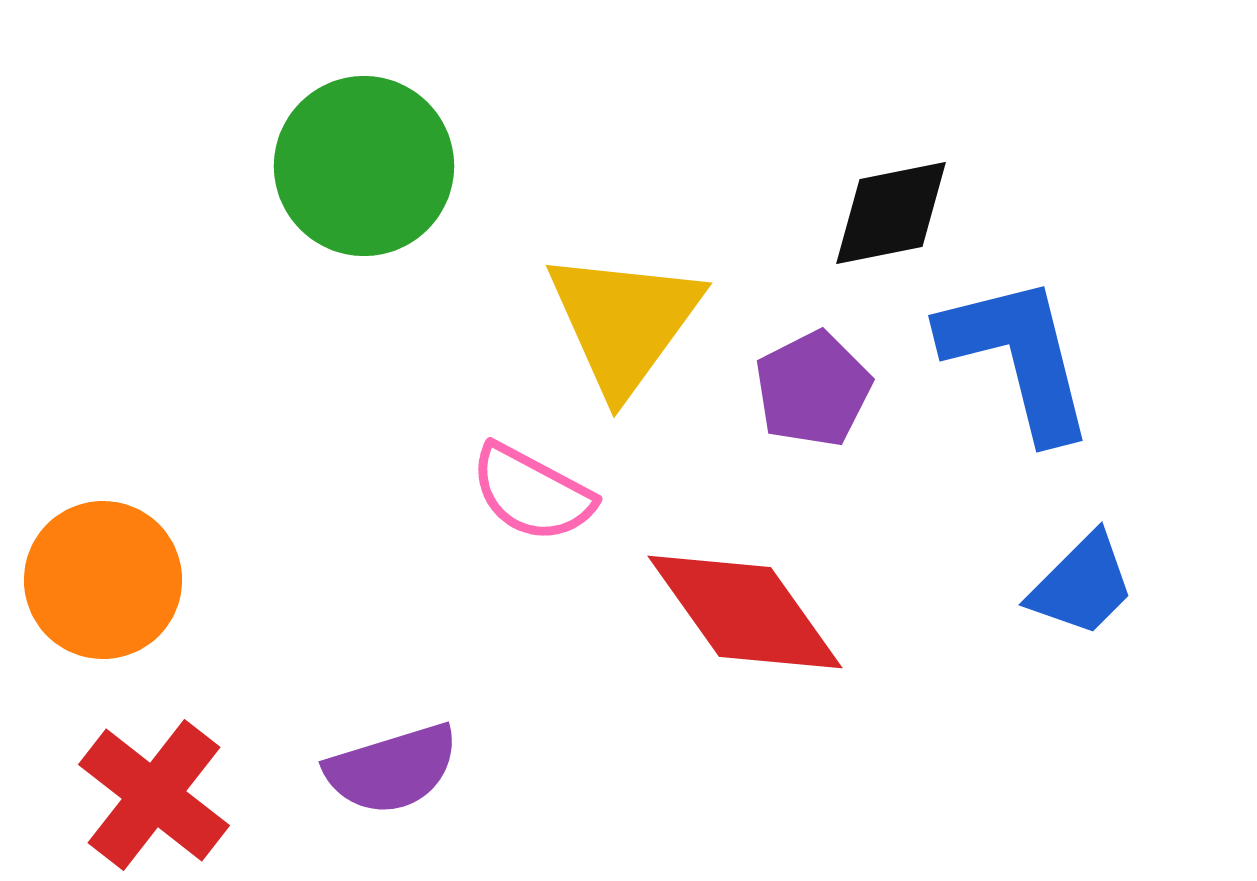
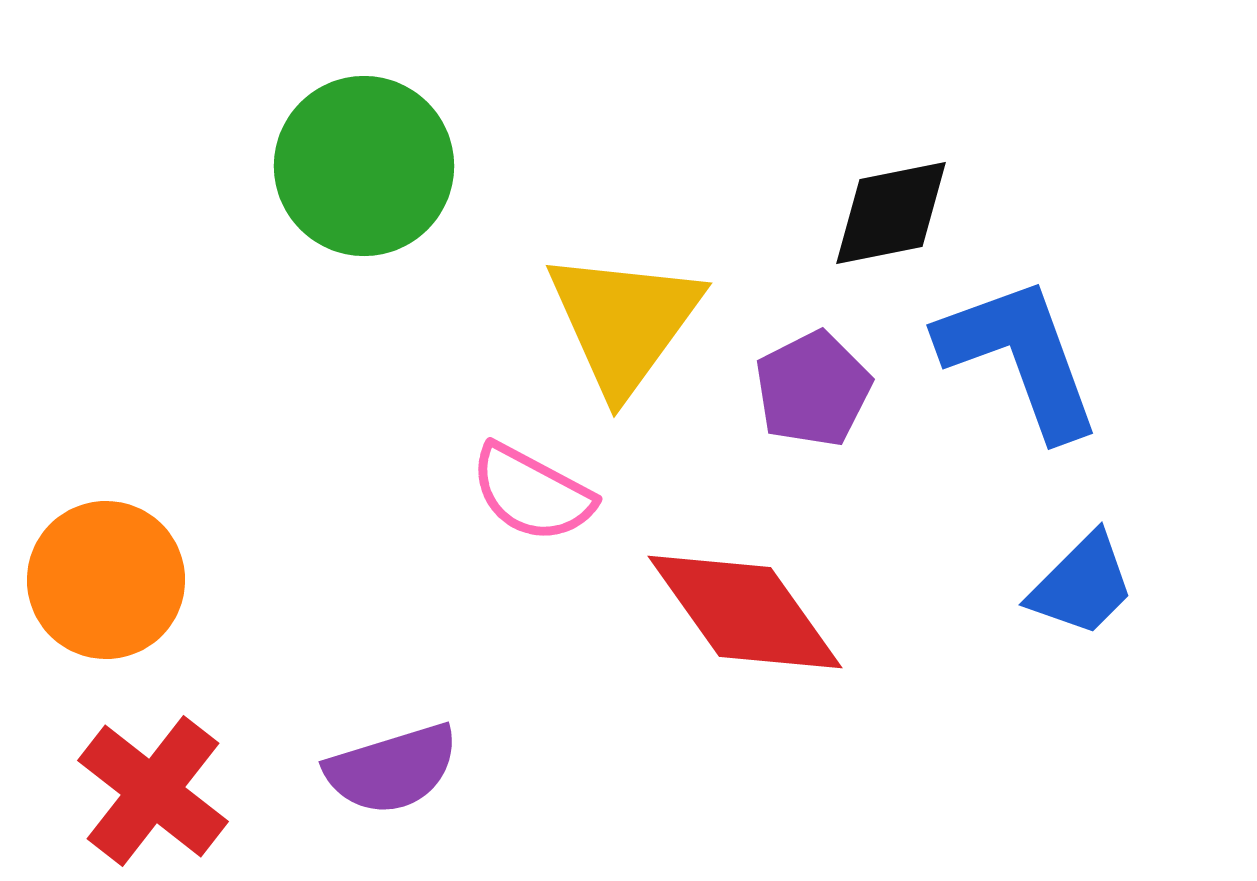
blue L-shape: moved 2 px right; rotated 6 degrees counterclockwise
orange circle: moved 3 px right
red cross: moved 1 px left, 4 px up
